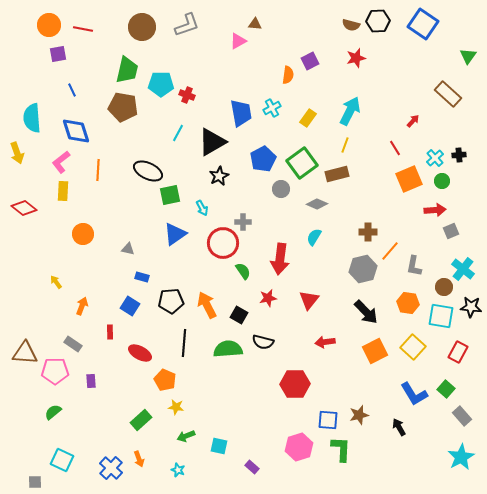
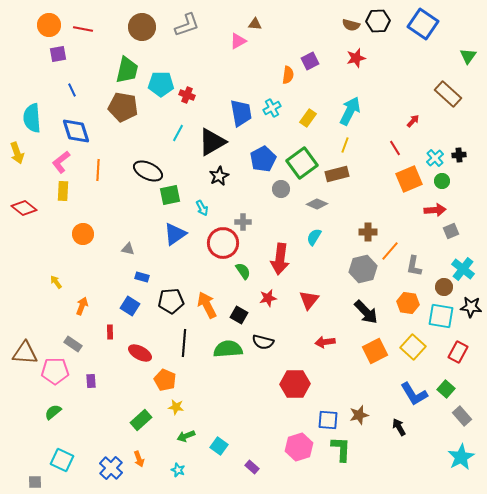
cyan square at (219, 446): rotated 24 degrees clockwise
